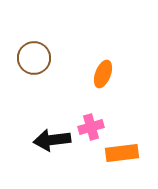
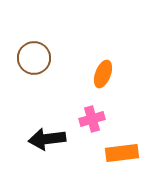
pink cross: moved 1 px right, 8 px up
black arrow: moved 5 px left, 1 px up
